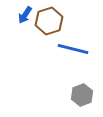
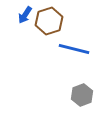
blue line: moved 1 px right
